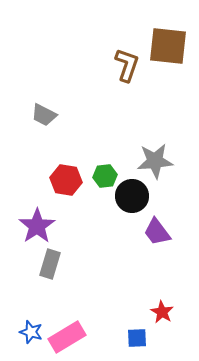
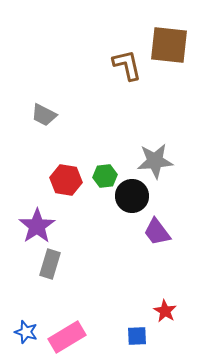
brown square: moved 1 px right, 1 px up
brown L-shape: rotated 32 degrees counterclockwise
red star: moved 3 px right, 1 px up
blue star: moved 5 px left
blue square: moved 2 px up
